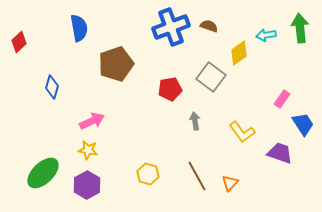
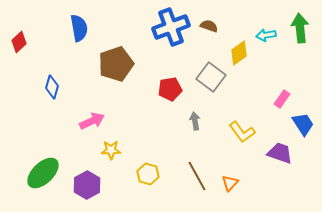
yellow star: moved 23 px right; rotated 12 degrees counterclockwise
